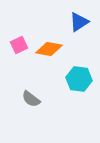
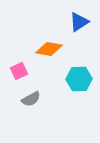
pink square: moved 26 px down
cyan hexagon: rotated 10 degrees counterclockwise
gray semicircle: rotated 66 degrees counterclockwise
